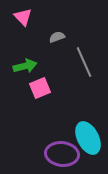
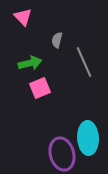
gray semicircle: moved 3 px down; rotated 56 degrees counterclockwise
green arrow: moved 5 px right, 3 px up
cyan ellipse: rotated 24 degrees clockwise
purple ellipse: rotated 68 degrees clockwise
